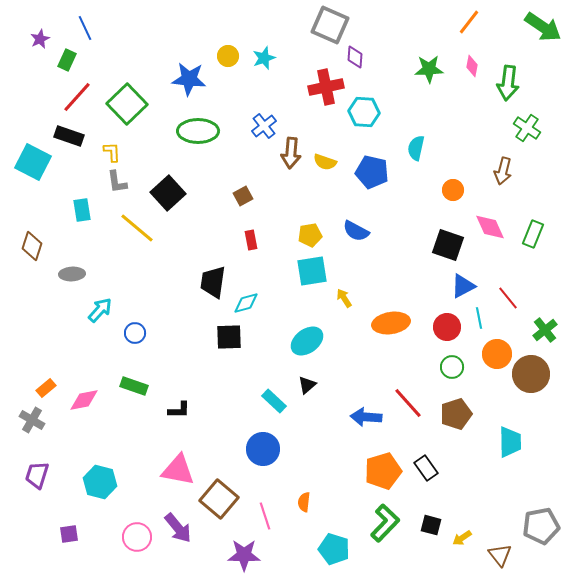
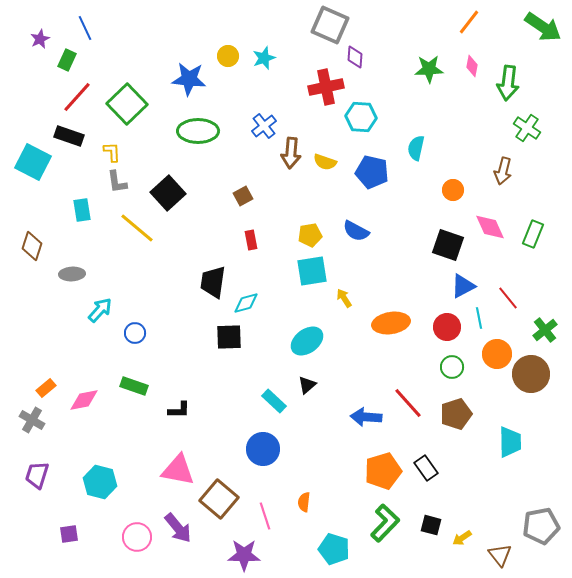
cyan hexagon at (364, 112): moved 3 px left, 5 px down
